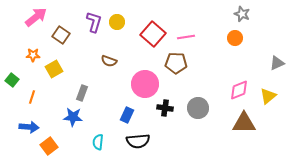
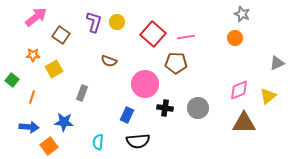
blue star: moved 9 px left, 5 px down
